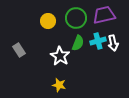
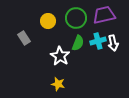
gray rectangle: moved 5 px right, 12 px up
yellow star: moved 1 px left, 1 px up
